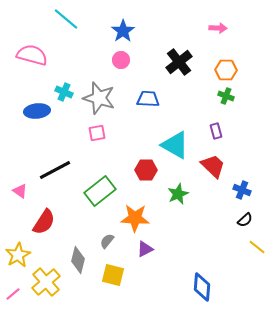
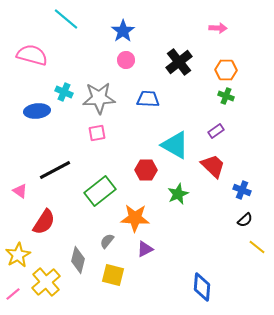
pink circle: moved 5 px right
gray star: rotated 20 degrees counterclockwise
purple rectangle: rotated 70 degrees clockwise
